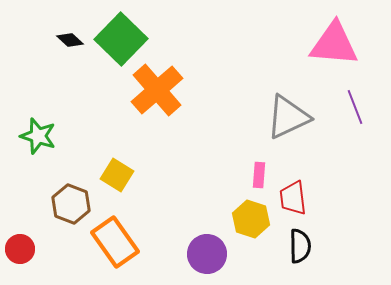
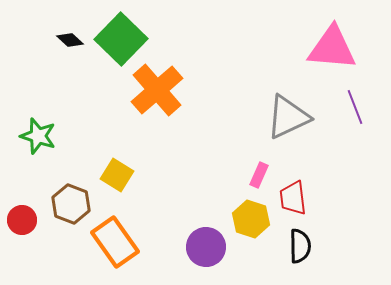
pink triangle: moved 2 px left, 4 px down
pink rectangle: rotated 20 degrees clockwise
red circle: moved 2 px right, 29 px up
purple circle: moved 1 px left, 7 px up
